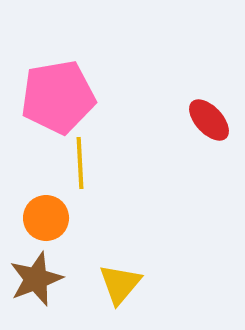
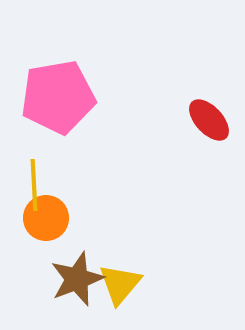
yellow line: moved 46 px left, 22 px down
brown star: moved 41 px right
